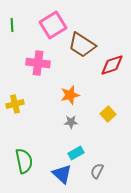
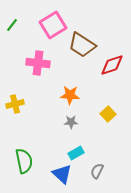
green line: rotated 40 degrees clockwise
orange star: rotated 18 degrees clockwise
